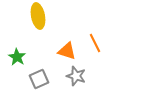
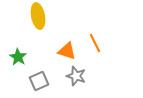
green star: moved 1 px right
gray square: moved 2 px down
